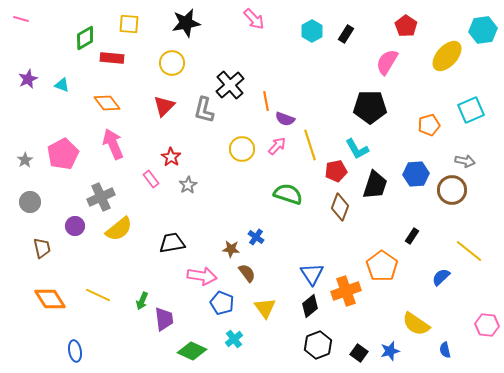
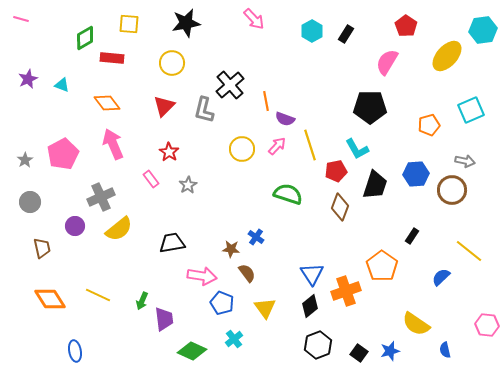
red star at (171, 157): moved 2 px left, 5 px up
